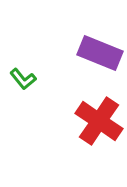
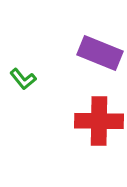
red cross: rotated 33 degrees counterclockwise
